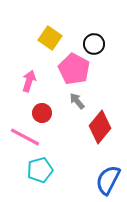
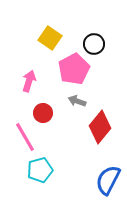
pink pentagon: rotated 16 degrees clockwise
gray arrow: rotated 30 degrees counterclockwise
red circle: moved 1 px right
pink line: rotated 32 degrees clockwise
